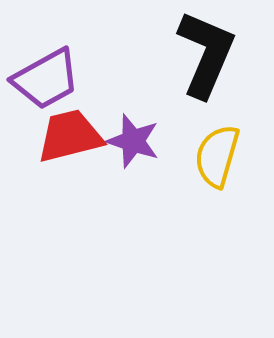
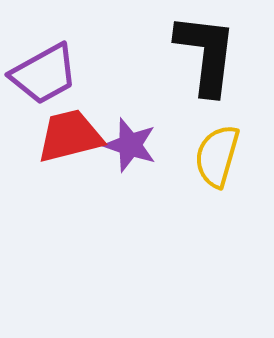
black L-shape: rotated 16 degrees counterclockwise
purple trapezoid: moved 2 px left, 5 px up
purple star: moved 3 px left, 4 px down
